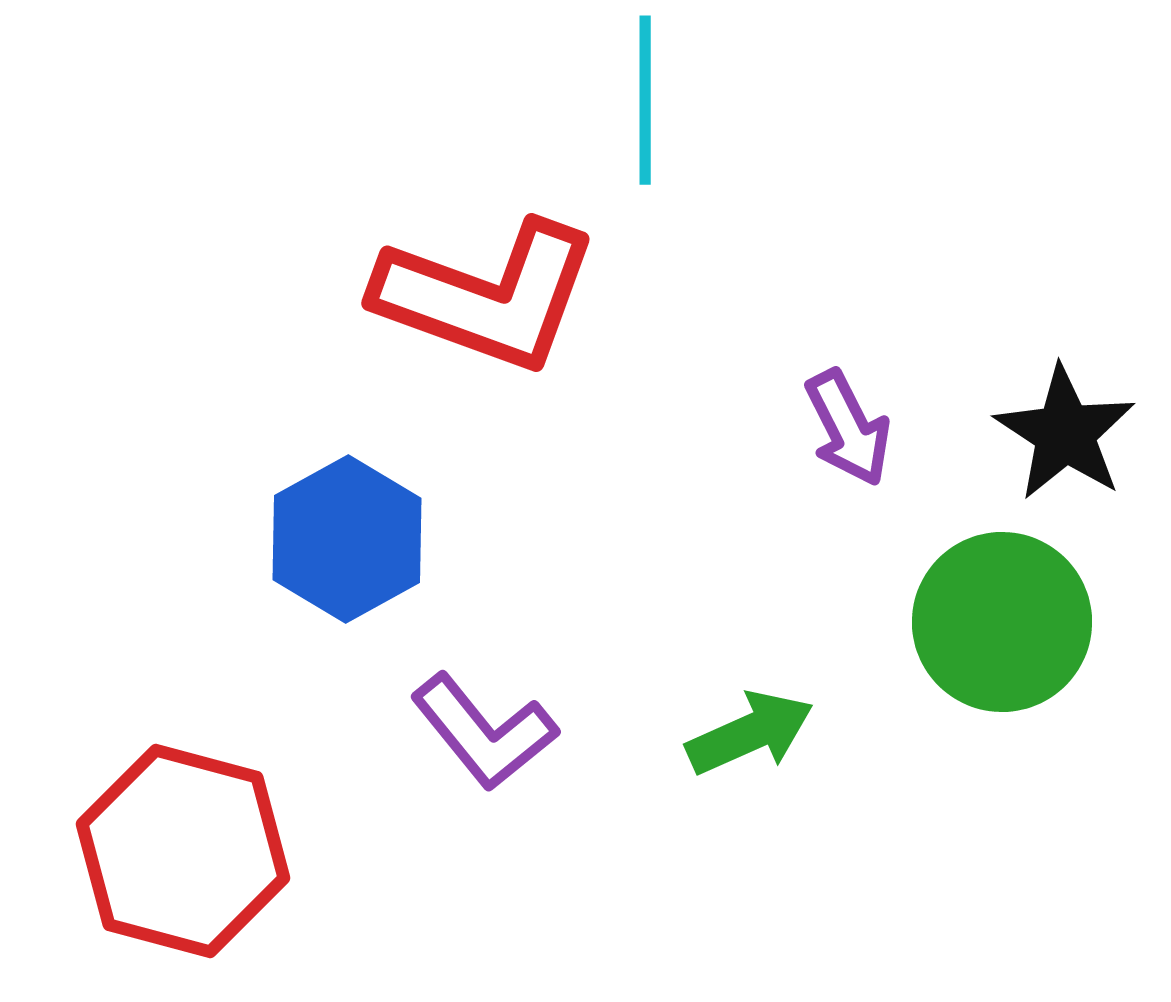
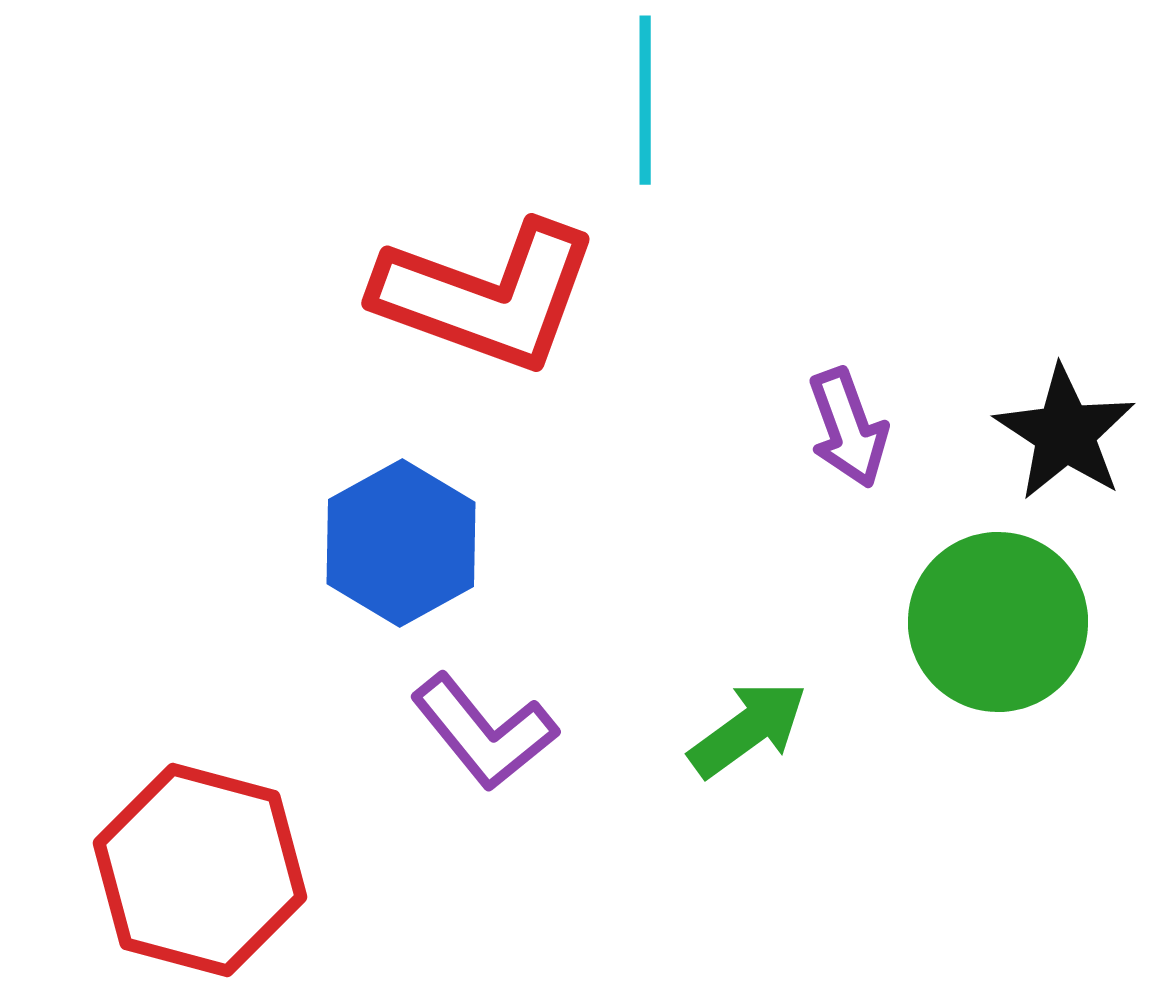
purple arrow: rotated 7 degrees clockwise
blue hexagon: moved 54 px right, 4 px down
green circle: moved 4 px left
green arrow: moved 2 px left, 4 px up; rotated 12 degrees counterclockwise
red hexagon: moved 17 px right, 19 px down
